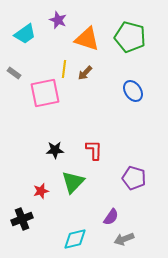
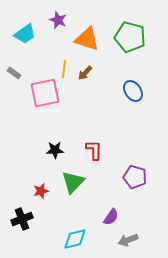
purple pentagon: moved 1 px right, 1 px up
gray arrow: moved 4 px right, 1 px down
